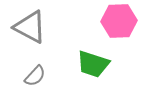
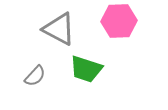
gray triangle: moved 29 px right, 2 px down
green trapezoid: moved 7 px left, 5 px down
